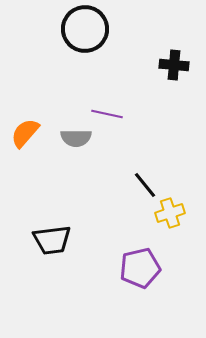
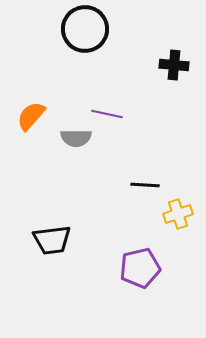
orange semicircle: moved 6 px right, 17 px up
black line: rotated 48 degrees counterclockwise
yellow cross: moved 8 px right, 1 px down
